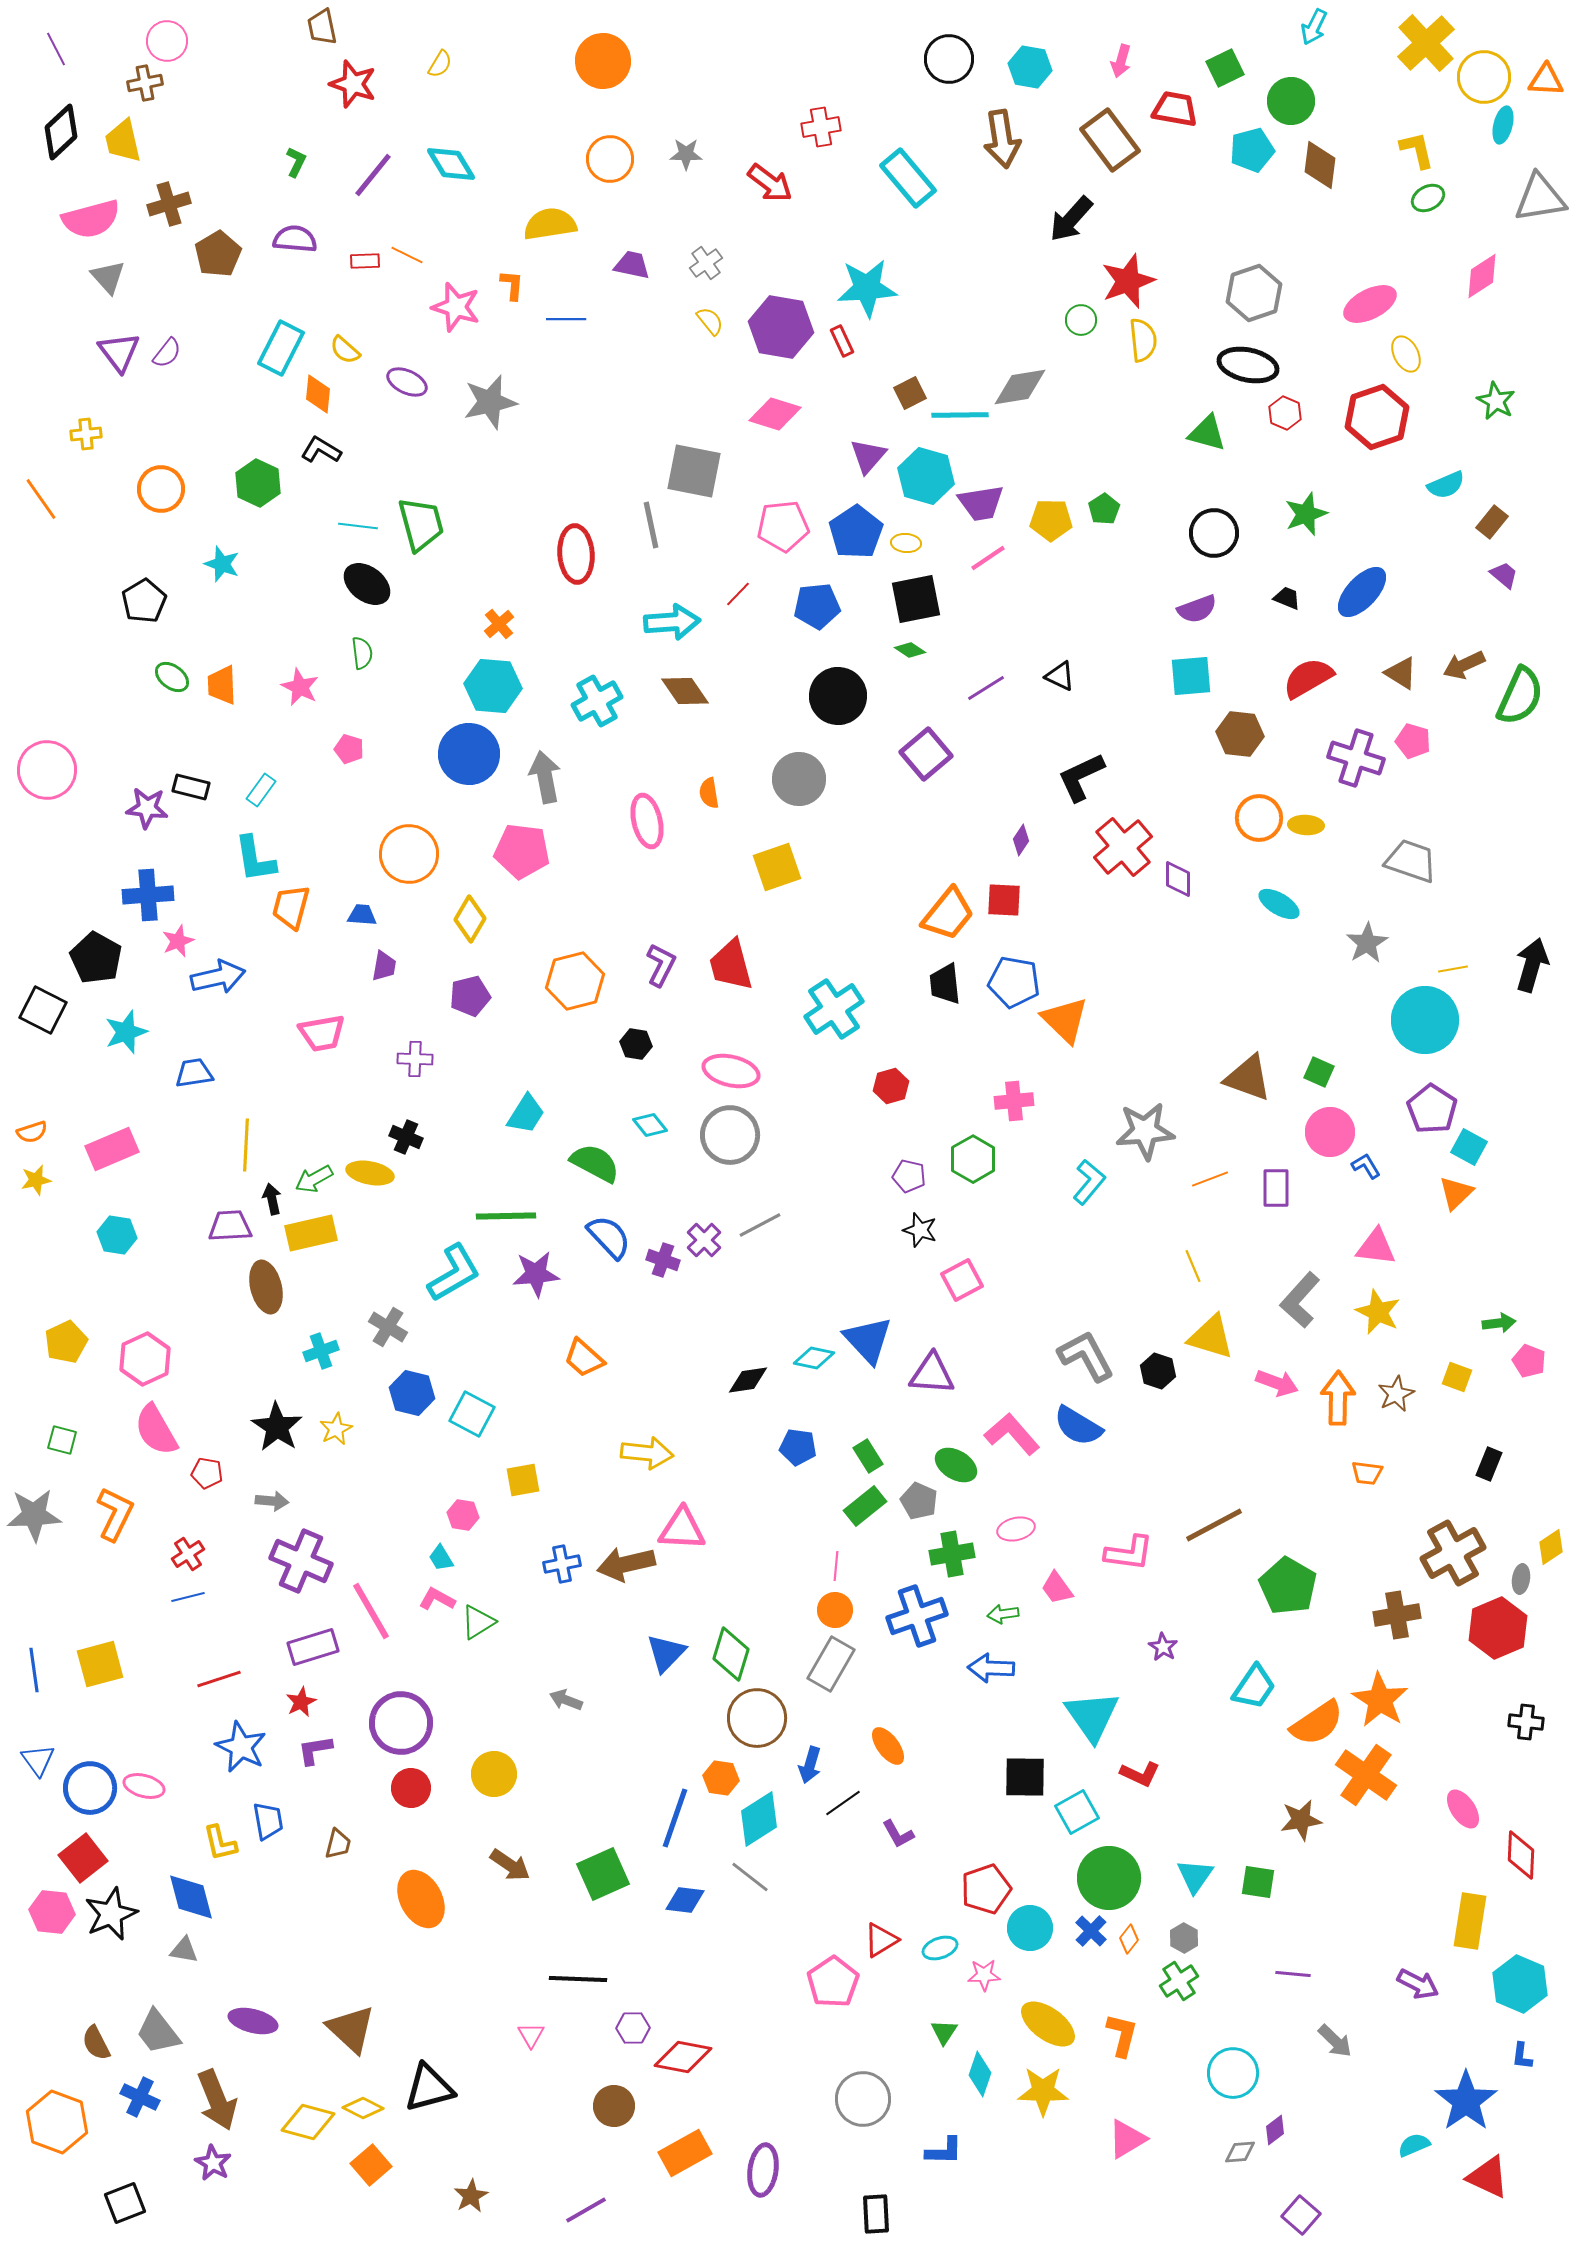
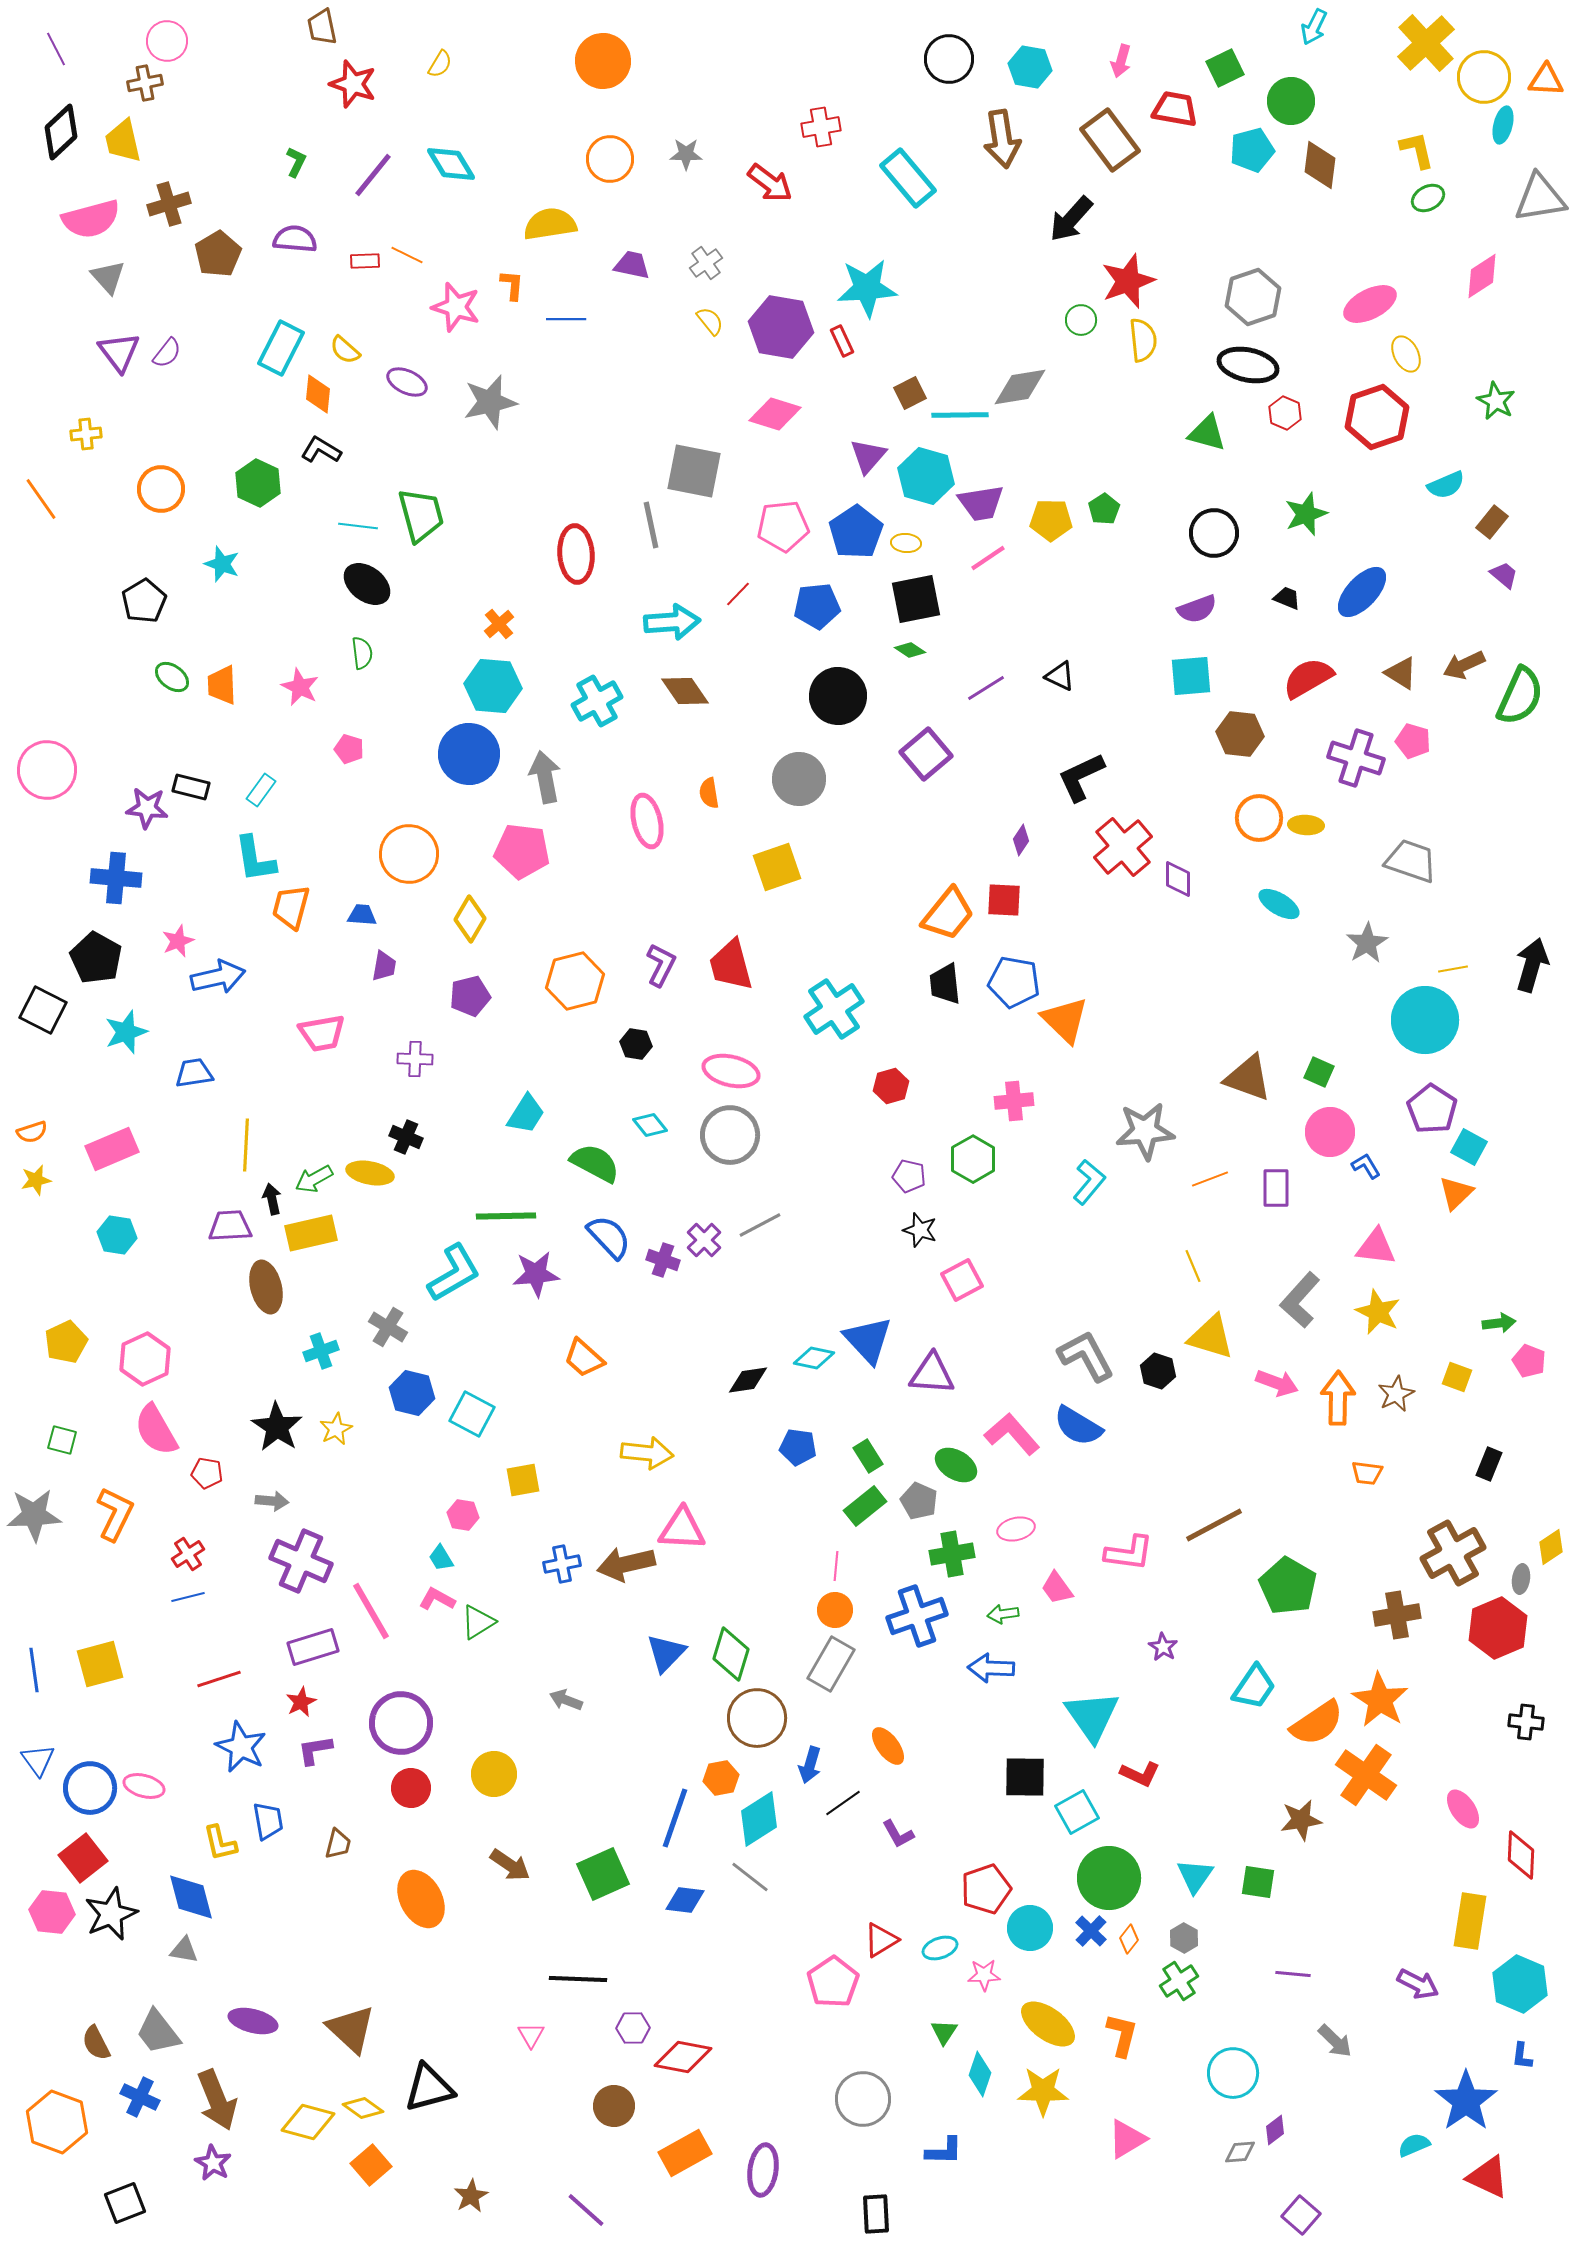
gray hexagon at (1254, 293): moved 1 px left, 4 px down
green trapezoid at (421, 524): moved 9 px up
blue cross at (148, 895): moved 32 px left, 17 px up; rotated 9 degrees clockwise
orange hexagon at (721, 1778): rotated 20 degrees counterclockwise
yellow diamond at (363, 2108): rotated 9 degrees clockwise
purple line at (586, 2210): rotated 72 degrees clockwise
